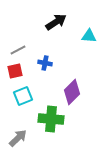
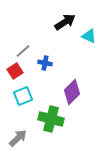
black arrow: moved 9 px right
cyan triangle: rotated 21 degrees clockwise
gray line: moved 5 px right, 1 px down; rotated 14 degrees counterclockwise
red square: rotated 21 degrees counterclockwise
green cross: rotated 10 degrees clockwise
